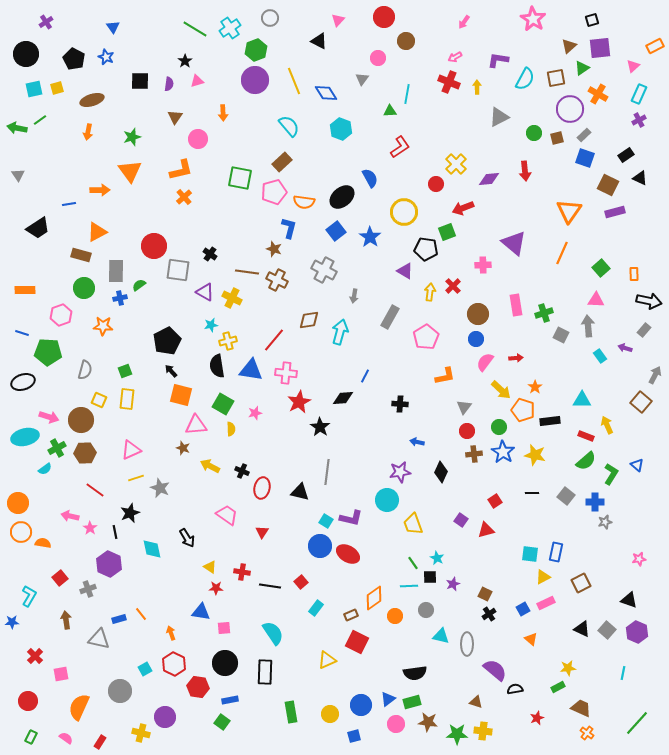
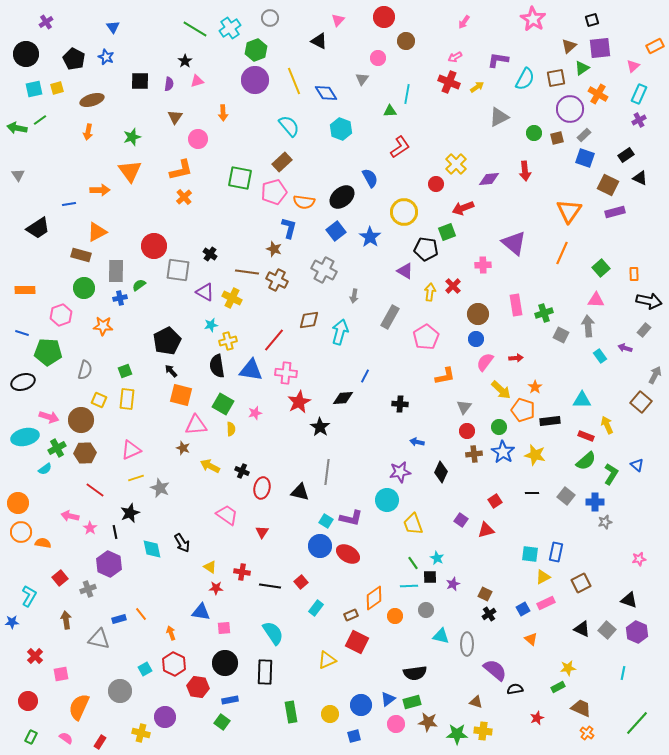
yellow arrow at (477, 87): rotated 56 degrees clockwise
black arrow at (187, 538): moved 5 px left, 5 px down
